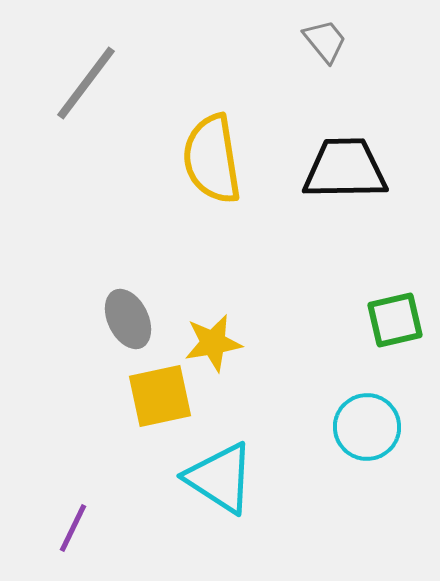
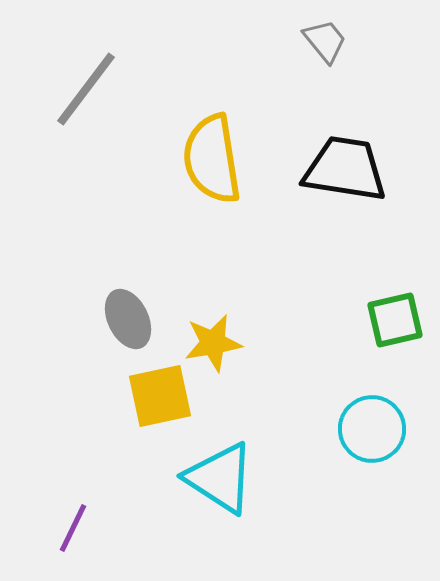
gray line: moved 6 px down
black trapezoid: rotated 10 degrees clockwise
cyan circle: moved 5 px right, 2 px down
